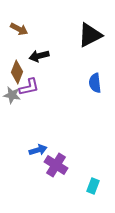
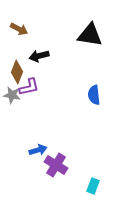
black triangle: rotated 36 degrees clockwise
blue semicircle: moved 1 px left, 12 px down
